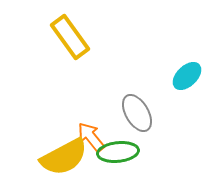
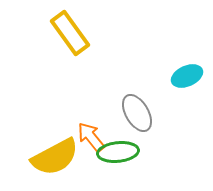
yellow rectangle: moved 4 px up
cyan ellipse: rotated 20 degrees clockwise
yellow semicircle: moved 9 px left
